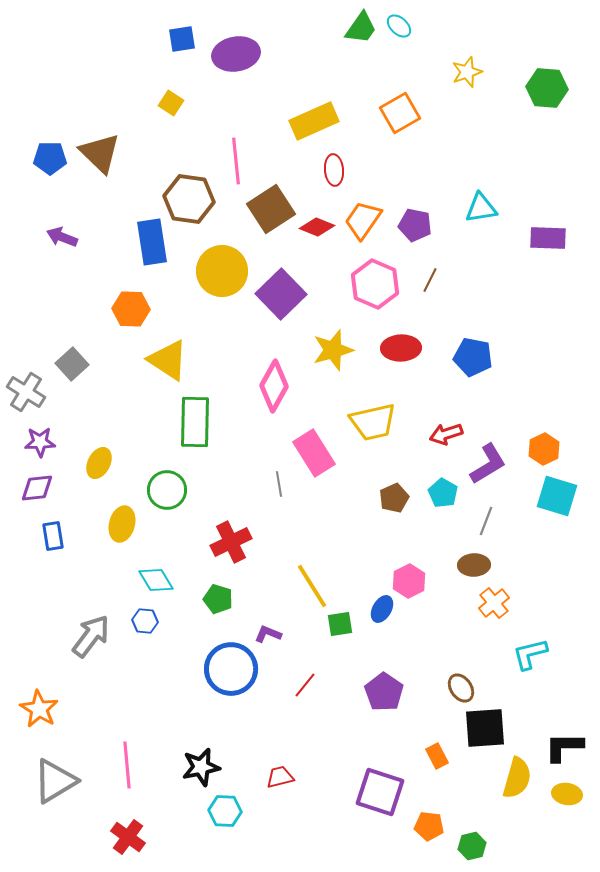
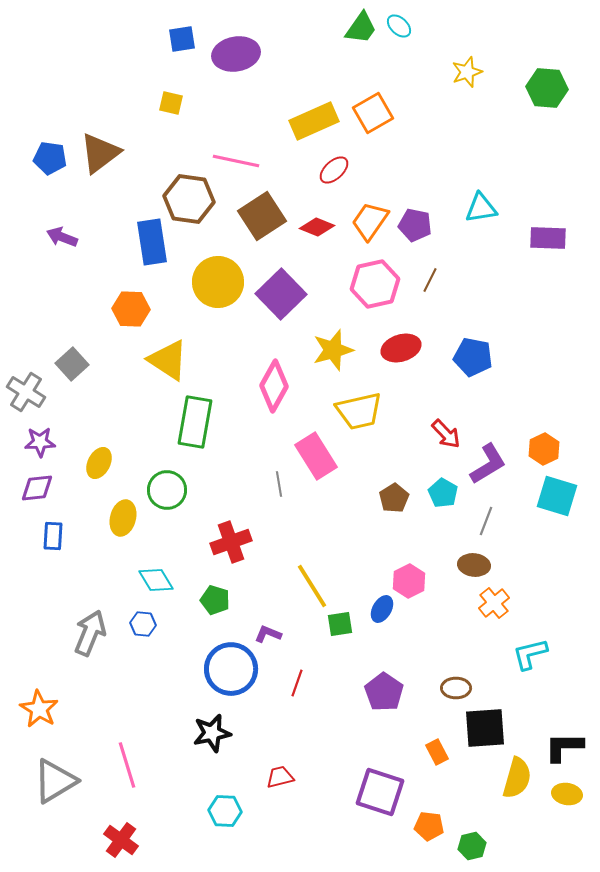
yellow square at (171, 103): rotated 20 degrees counterclockwise
orange square at (400, 113): moved 27 px left
brown triangle at (100, 153): rotated 39 degrees clockwise
blue pentagon at (50, 158): rotated 8 degrees clockwise
pink line at (236, 161): rotated 72 degrees counterclockwise
red ellipse at (334, 170): rotated 52 degrees clockwise
brown square at (271, 209): moved 9 px left, 7 px down
orange trapezoid at (363, 220): moved 7 px right, 1 px down
yellow circle at (222, 271): moved 4 px left, 11 px down
pink hexagon at (375, 284): rotated 24 degrees clockwise
red ellipse at (401, 348): rotated 15 degrees counterclockwise
green rectangle at (195, 422): rotated 9 degrees clockwise
yellow trapezoid at (373, 422): moved 14 px left, 11 px up
red arrow at (446, 434): rotated 116 degrees counterclockwise
pink rectangle at (314, 453): moved 2 px right, 3 px down
brown pentagon at (394, 498): rotated 8 degrees counterclockwise
yellow ellipse at (122, 524): moved 1 px right, 6 px up
blue rectangle at (53, 536): rotated 12 degrees clockwise
red cross at (231, 542): rotated 6 degrees clockwise
brown ellipse at (474, 565): rotated 8 degrees clockwise
green pentagon at (218, 599): moved 3 px left, 1 px down
blue hexagon at (145, 621): moved 2 px left, 3 px down
gray arrow at (91, 636): moved 1 px left, 3 px up; rotated 15 degrees counterclockwise
red line at (305, 685): moved 8 px left, 2 px up; rotated 20 degrees counterclockwise
brown ellipse at (461, 688): moved 5 px left; rotated 56 degrees counterclockwise
orange rectangle at (437, 756): moved 4 px up
pink line at (127, 765): rotated 12 degrees counterclockwise
black star at (201, 767): moved 11 px right, 34 px up
red cross at (128, 837): moved 7 px left, 3 px down
